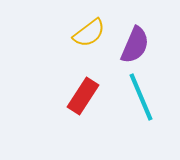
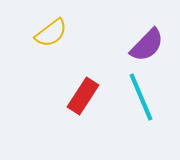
yellow semicircle: moved 38 px left
purple semicircle: moved 12 px right; rotated 21 degrees clockwise
